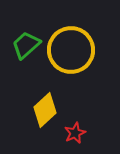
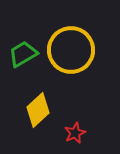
green trapezoid: moved 3 px left, 9 px down; rotated 12 degrees clockwise
yellow diamond: moved 7 px left
